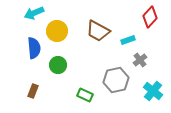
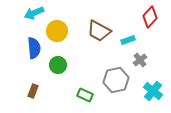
brown trapezoid: moved 1 px right
